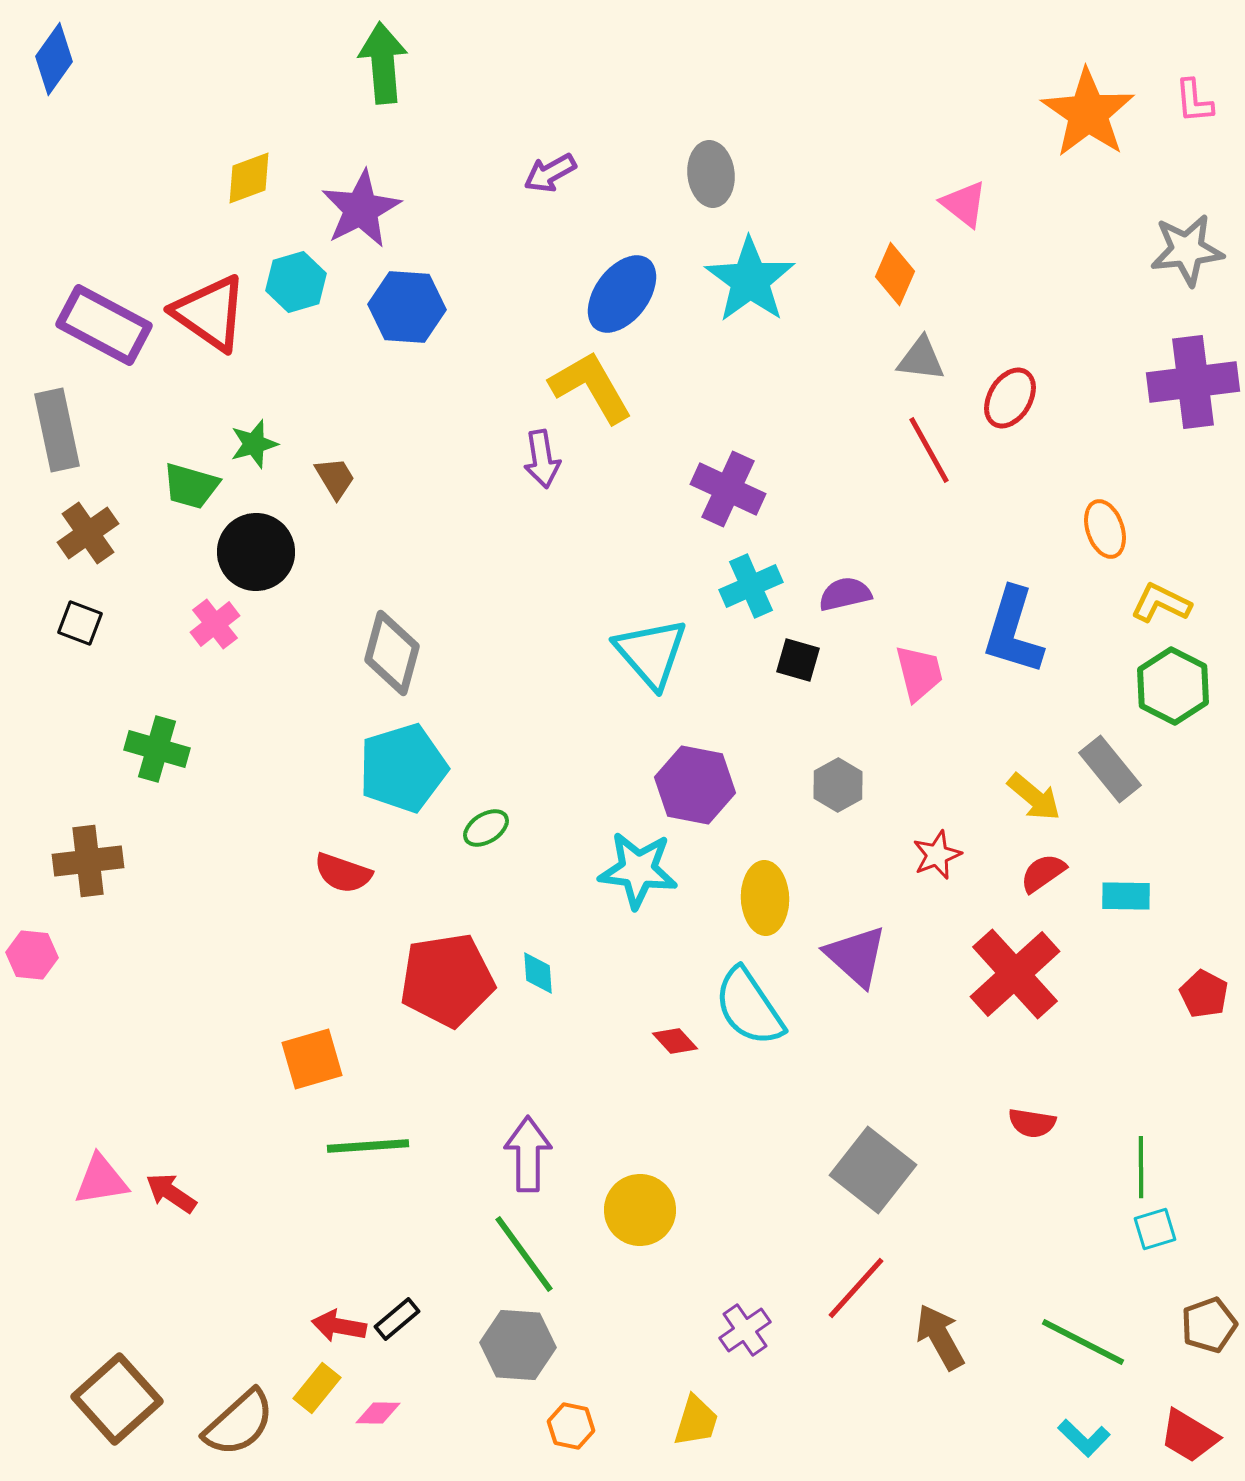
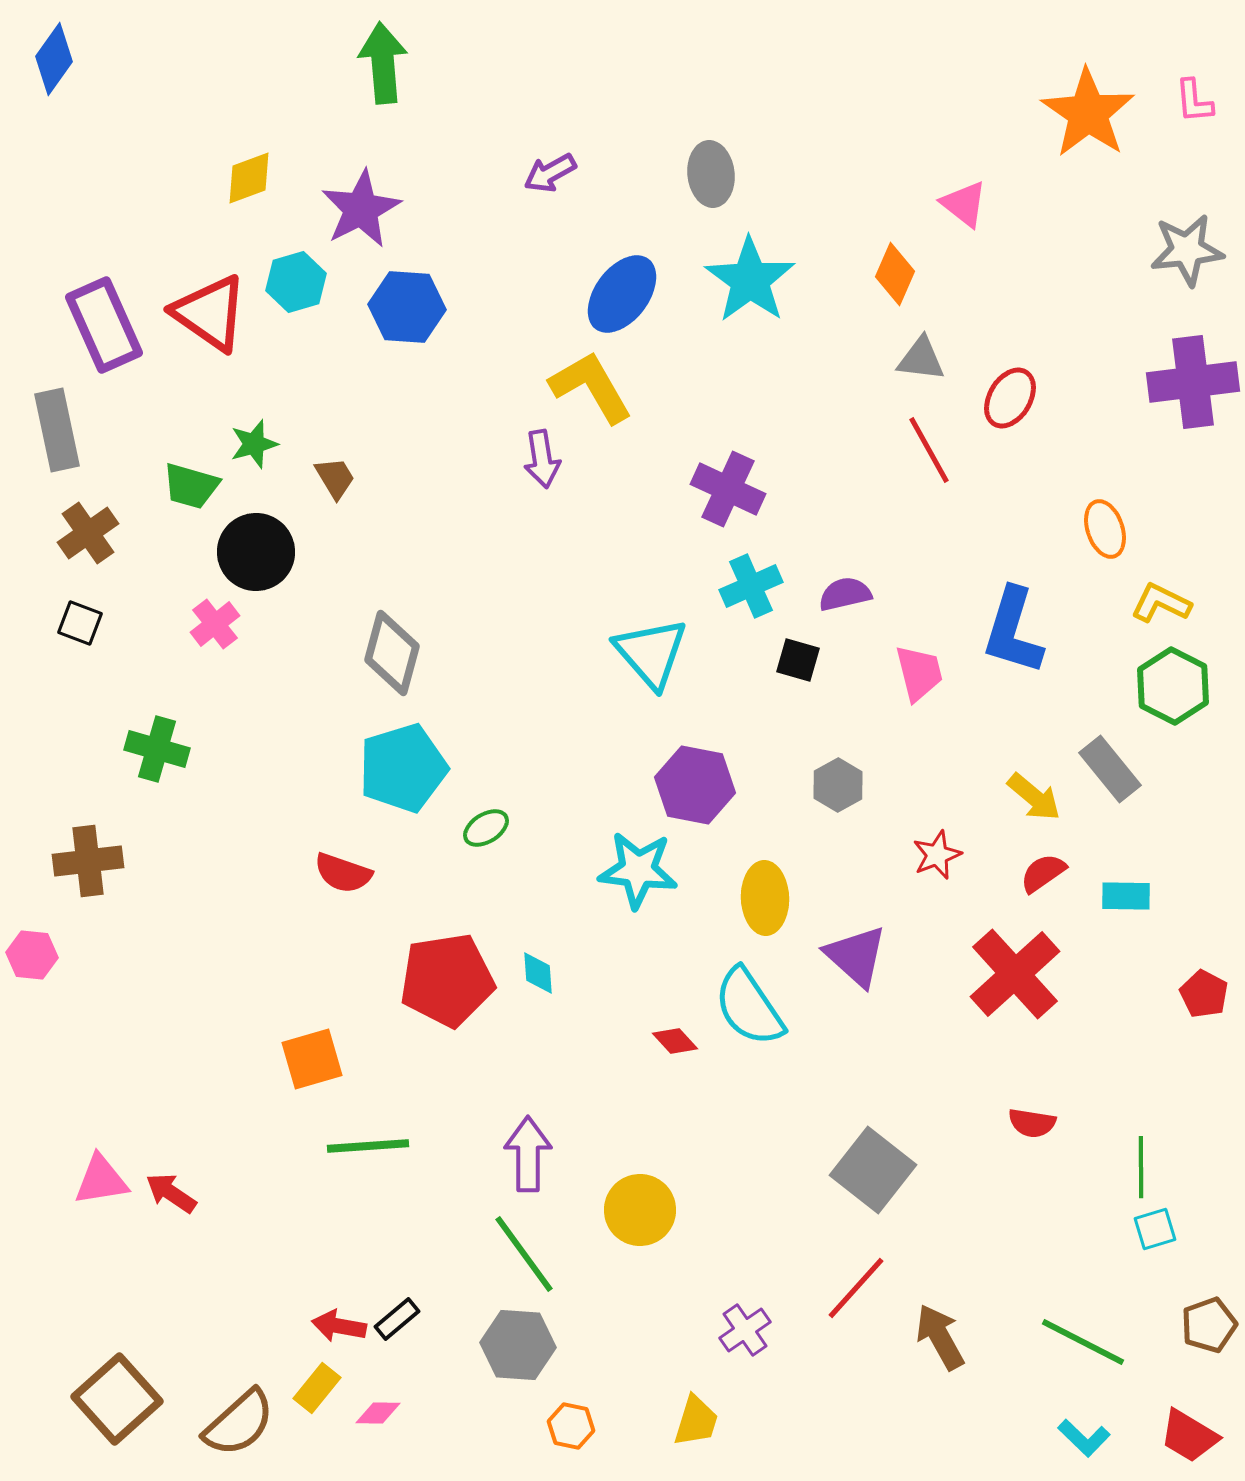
purple rectangle at (104, 325): rotated 38 degrees clockwise
